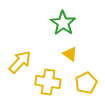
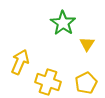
yellow triangle: moved 17 px right, 10 px up; rotated 28 degrees clockwise
yellow arrow: rotated 20 degrees counterclockwise
yellow cross: rotated 10 degrees clockwise
